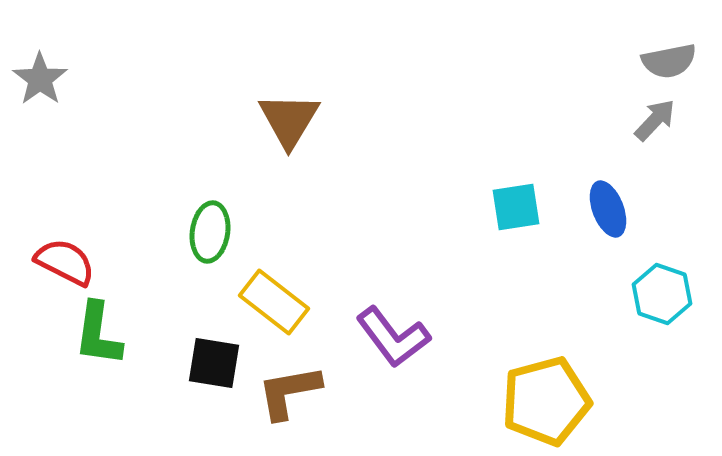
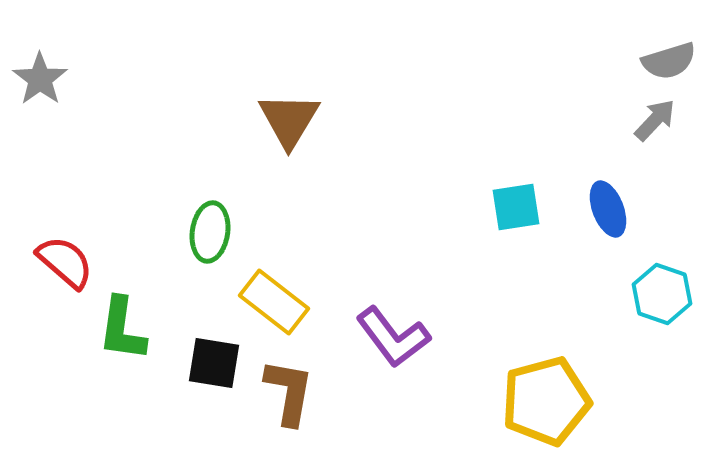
gray semicircle: rotated 6 degrees counterclockwise
red semicircle: rotated 14 degrees clockwise
green L-shape: moved 24 px right, 5 px up
brown L-shape: rotated 110 degrees clockwise
